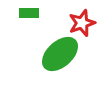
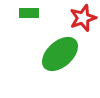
red star: moved 1 px right, 5 px up
